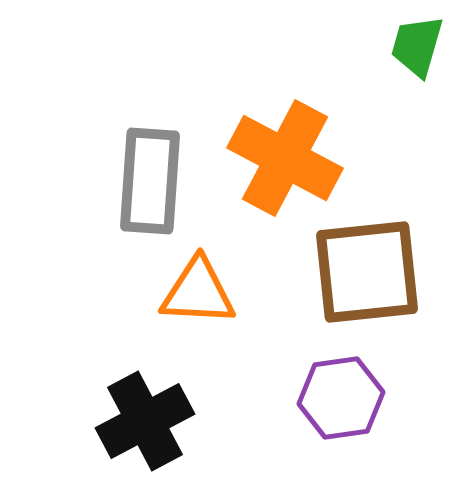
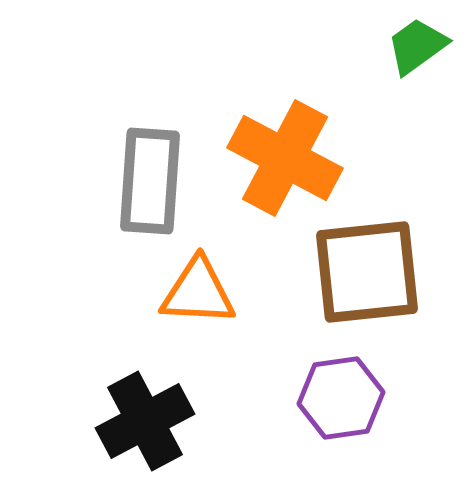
green trapezoid: rotated 38 degrees clockwise
